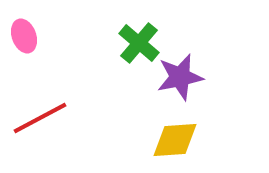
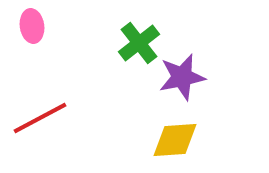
pink ellipse: moved 8 px right, 10 px up; rotated 12 degrees clockwise
green cross: rotated 12 degrees clockwise
purple star: moved 2 px right
